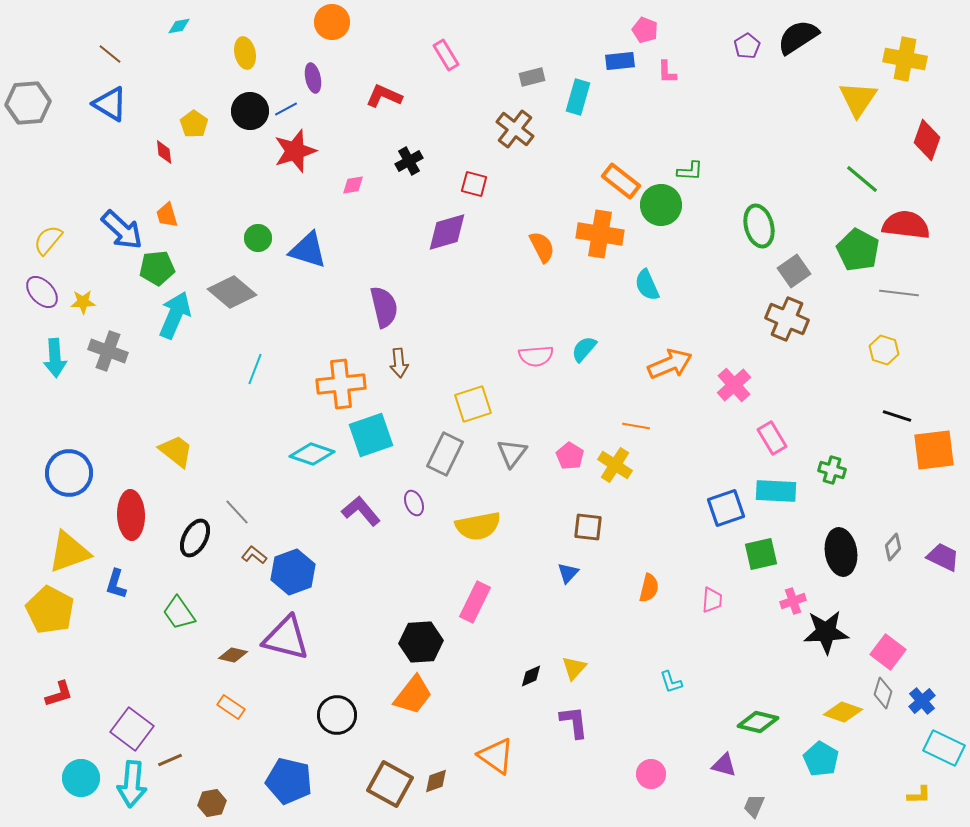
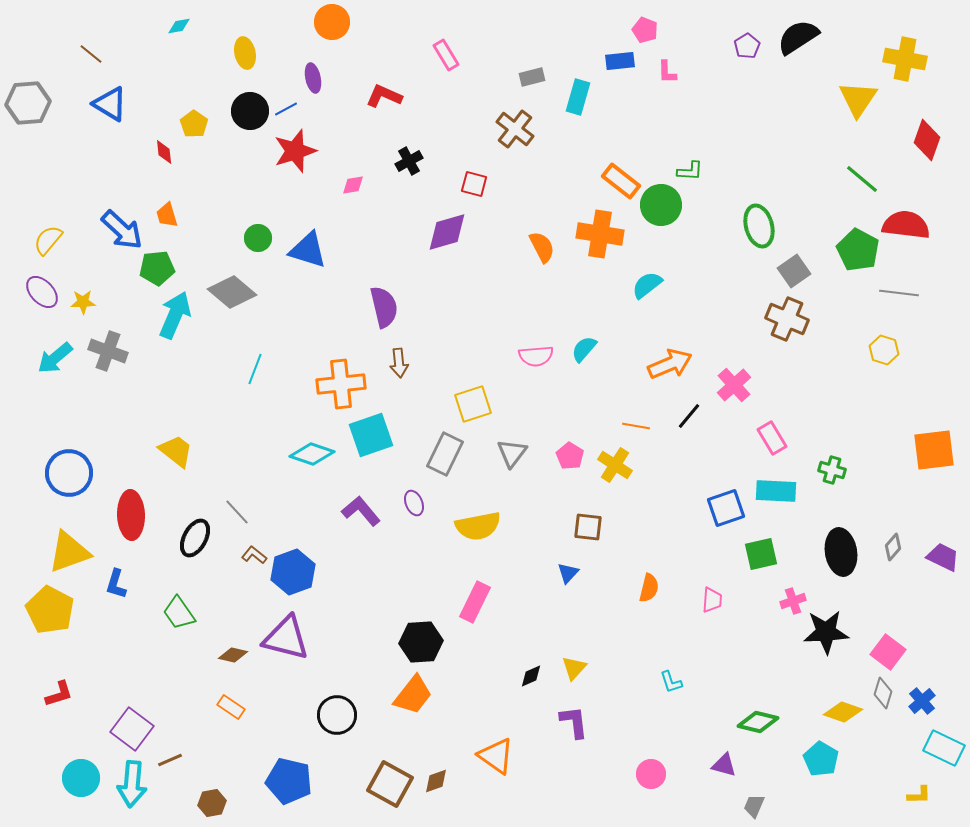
brown line at (110, 54): moved 19 px left
cyan semicircle at (647, 285): rotated 76 degrees clockwise
cyan arrow at (55, 358): rotated 54 degrees clockwise
black line at (897, 416): moved 208 px left; rotated 68 degrees counterclockwise
